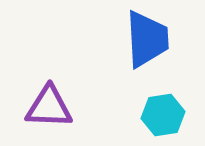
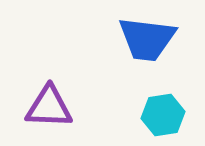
blue trapezoid: rotated 100 degrees clockwise
